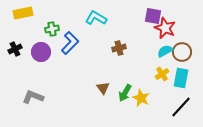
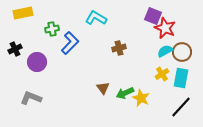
purple square: rotated 12 degrees clockwise
purple circle: moved 4 px left, 10 px down
green arrow: rotated 36 degrees clockwise
gray L-shape: moved 2 px left, 1 px down
